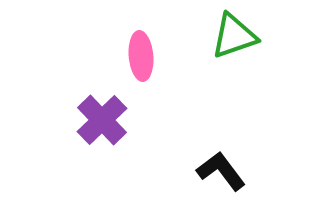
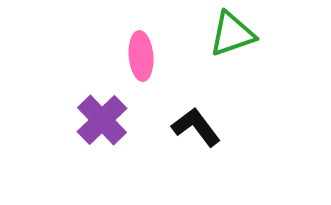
green triangle: moved 2 px left, 2 px up
black L-shape: moved 25 px left, 44 px up
